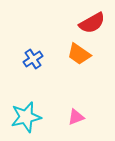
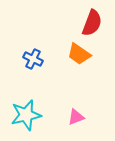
red semicircle: rotated 40 degrees counterclockwise
blue cross: rotated 30 degrees counterclockwise
cyan star: moved 2 px up
